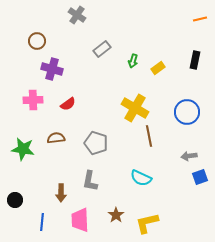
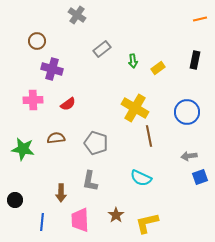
green arrow: rotated 24 degrees counterclockwise
